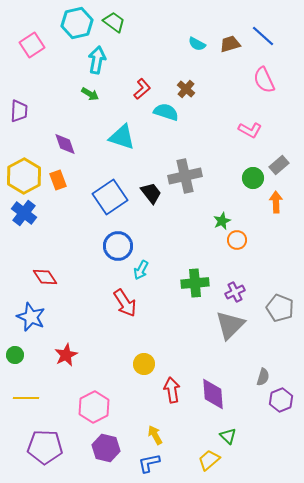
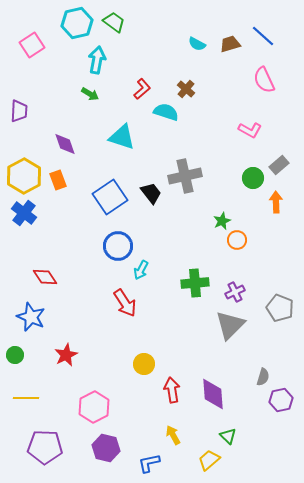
purple hexagon at (281, 400): rotated 10 degrees clockwise
yellow arrow at (155, 435): moved 18 px right
